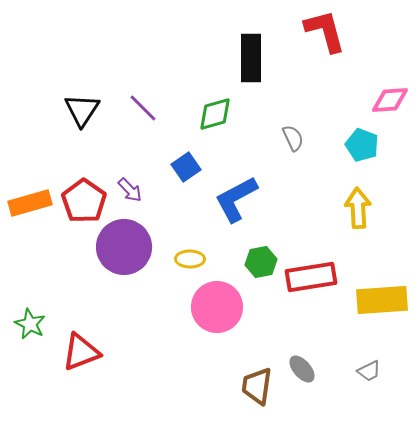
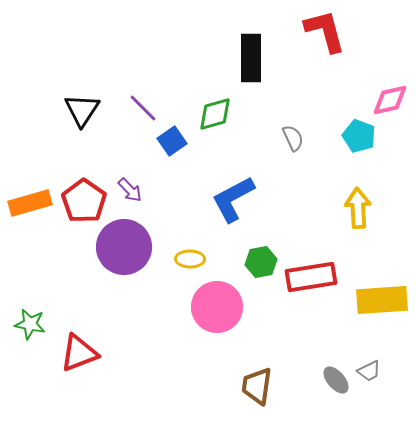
pink diamond: rotated 9 degrees counterclockwise
cyan pentagon: moved 3 px left, 9 px up
blue square: moved 14 px left, 26 px up
blue L-shape: moved 3 px left
green star: rotated 16 degrees counterclockwise
red triangle: moved 2 px left, 1 px down
gray ellipse: moved 34 px right, 11 px down
